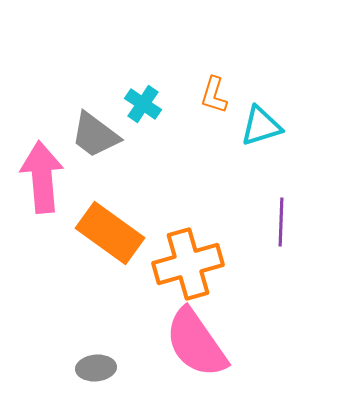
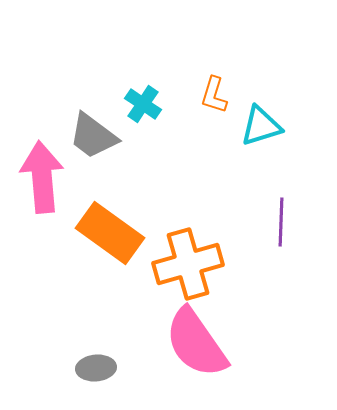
gray trapezoid: moved 2 px left, 1 px down
